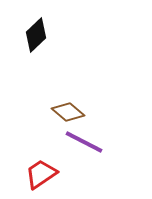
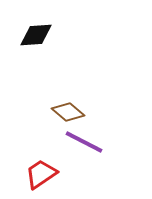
black diamond: rotated 40 degrees clockwise
